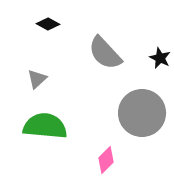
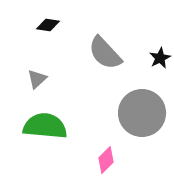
black diamond: moved 1 px down; rotated 20 degrees counterclockwise
black star: rotated 20 degrees clockwise
